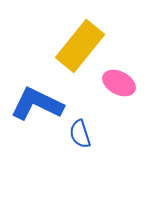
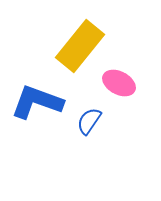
blue L-shape: moved 2 px up; rotated 6 degrees counterclockwise
blue semicircle: moved 9 px right, 13 px up; rotated 52 degrees clockwise
